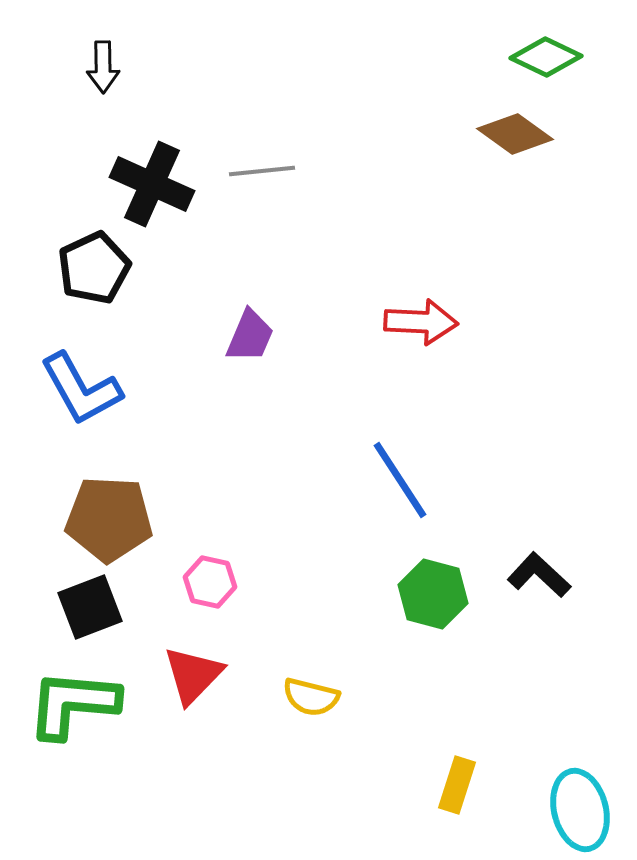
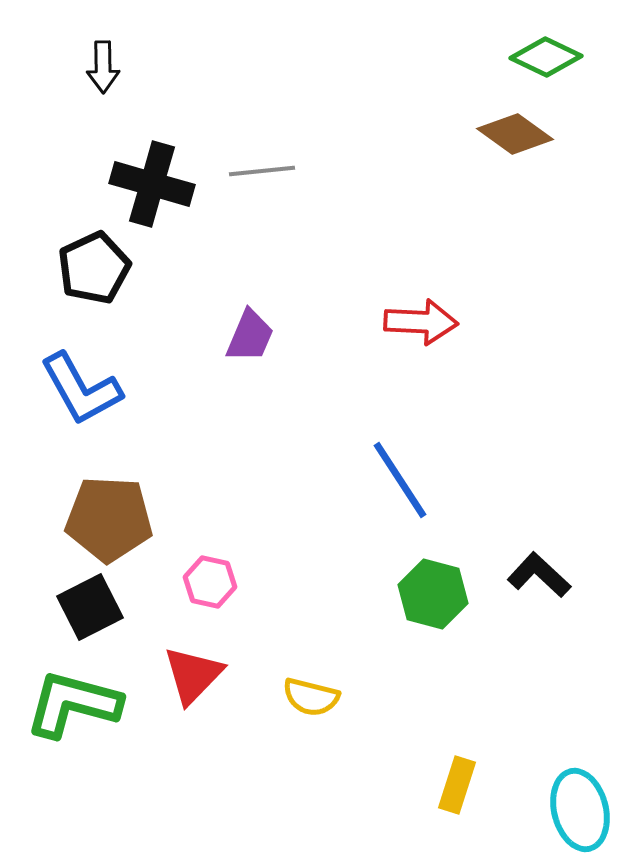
black cross: rotated 8 degrees counterclockwise
black square: rotated 6 degrees counterclockwise
green L-shape: rotated 10 degrees clockwise
